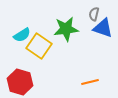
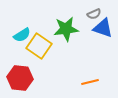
gray semicircle: rotated 128 degrees counterclockwise
red hexagon: moved 4 px up; rotated 10 degrees counterclockwise
